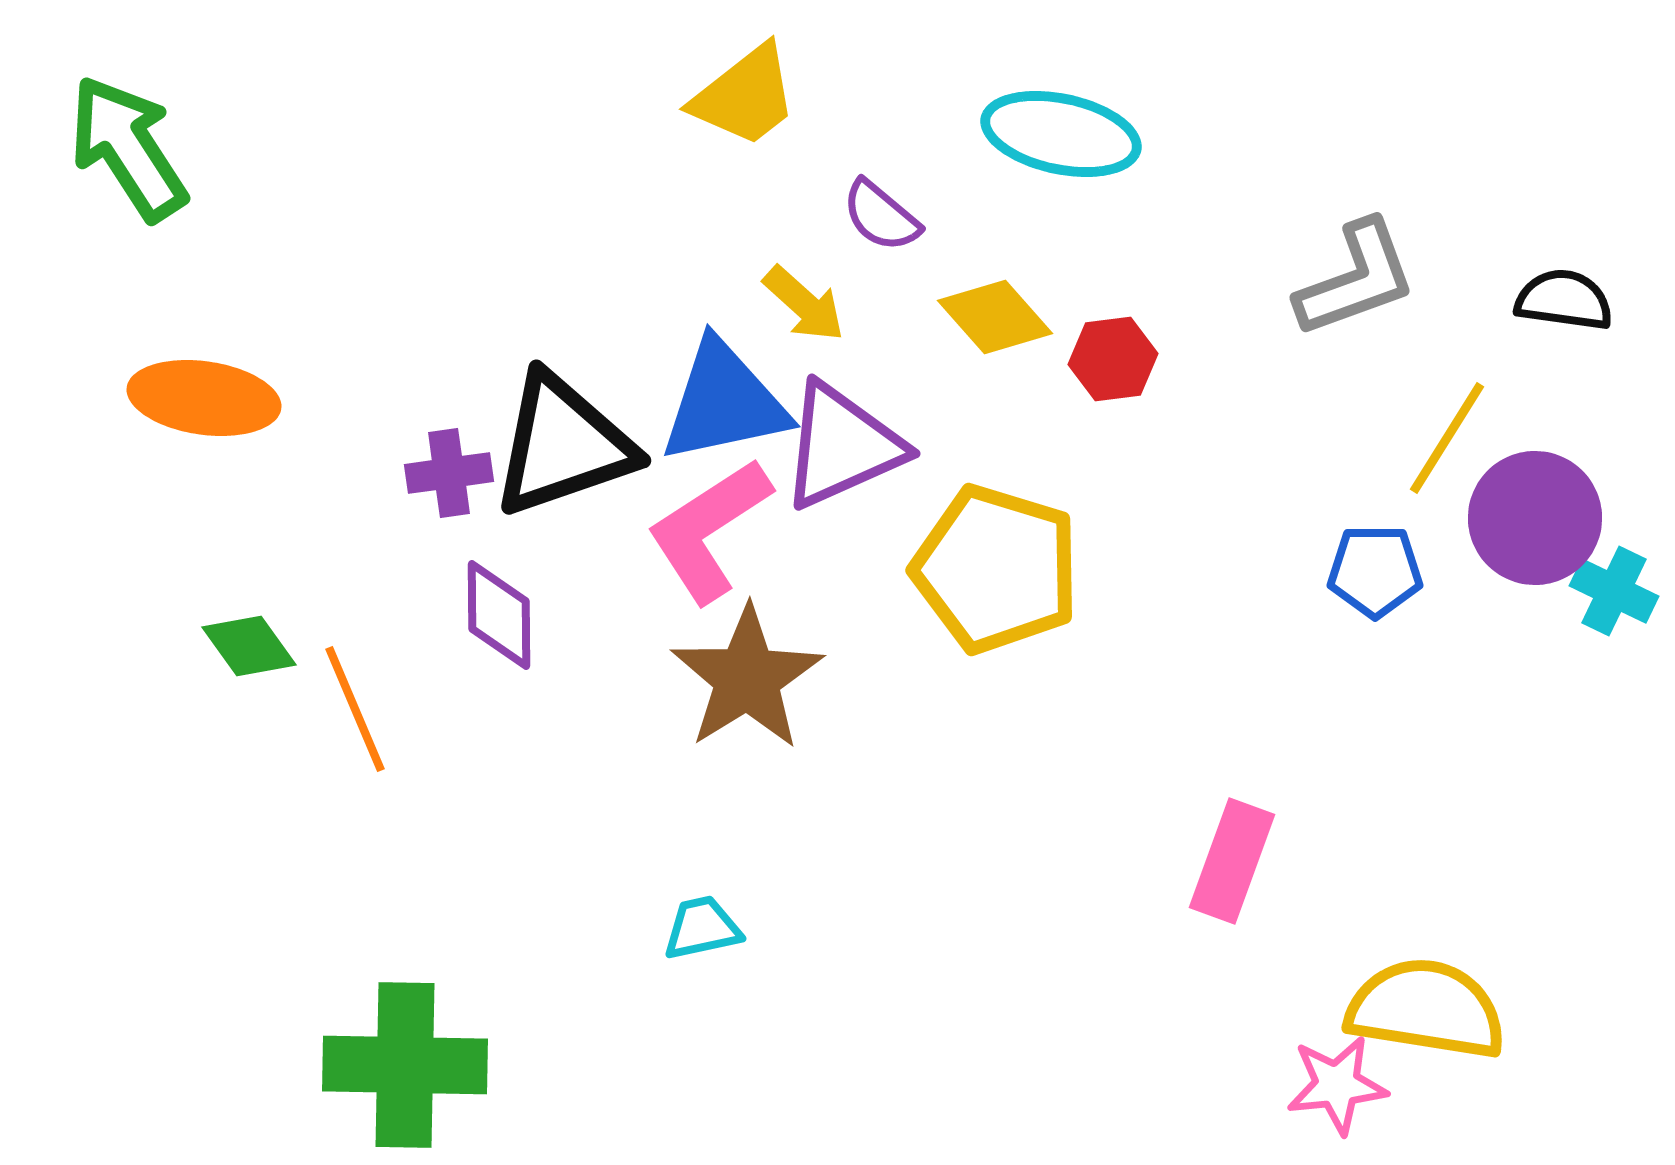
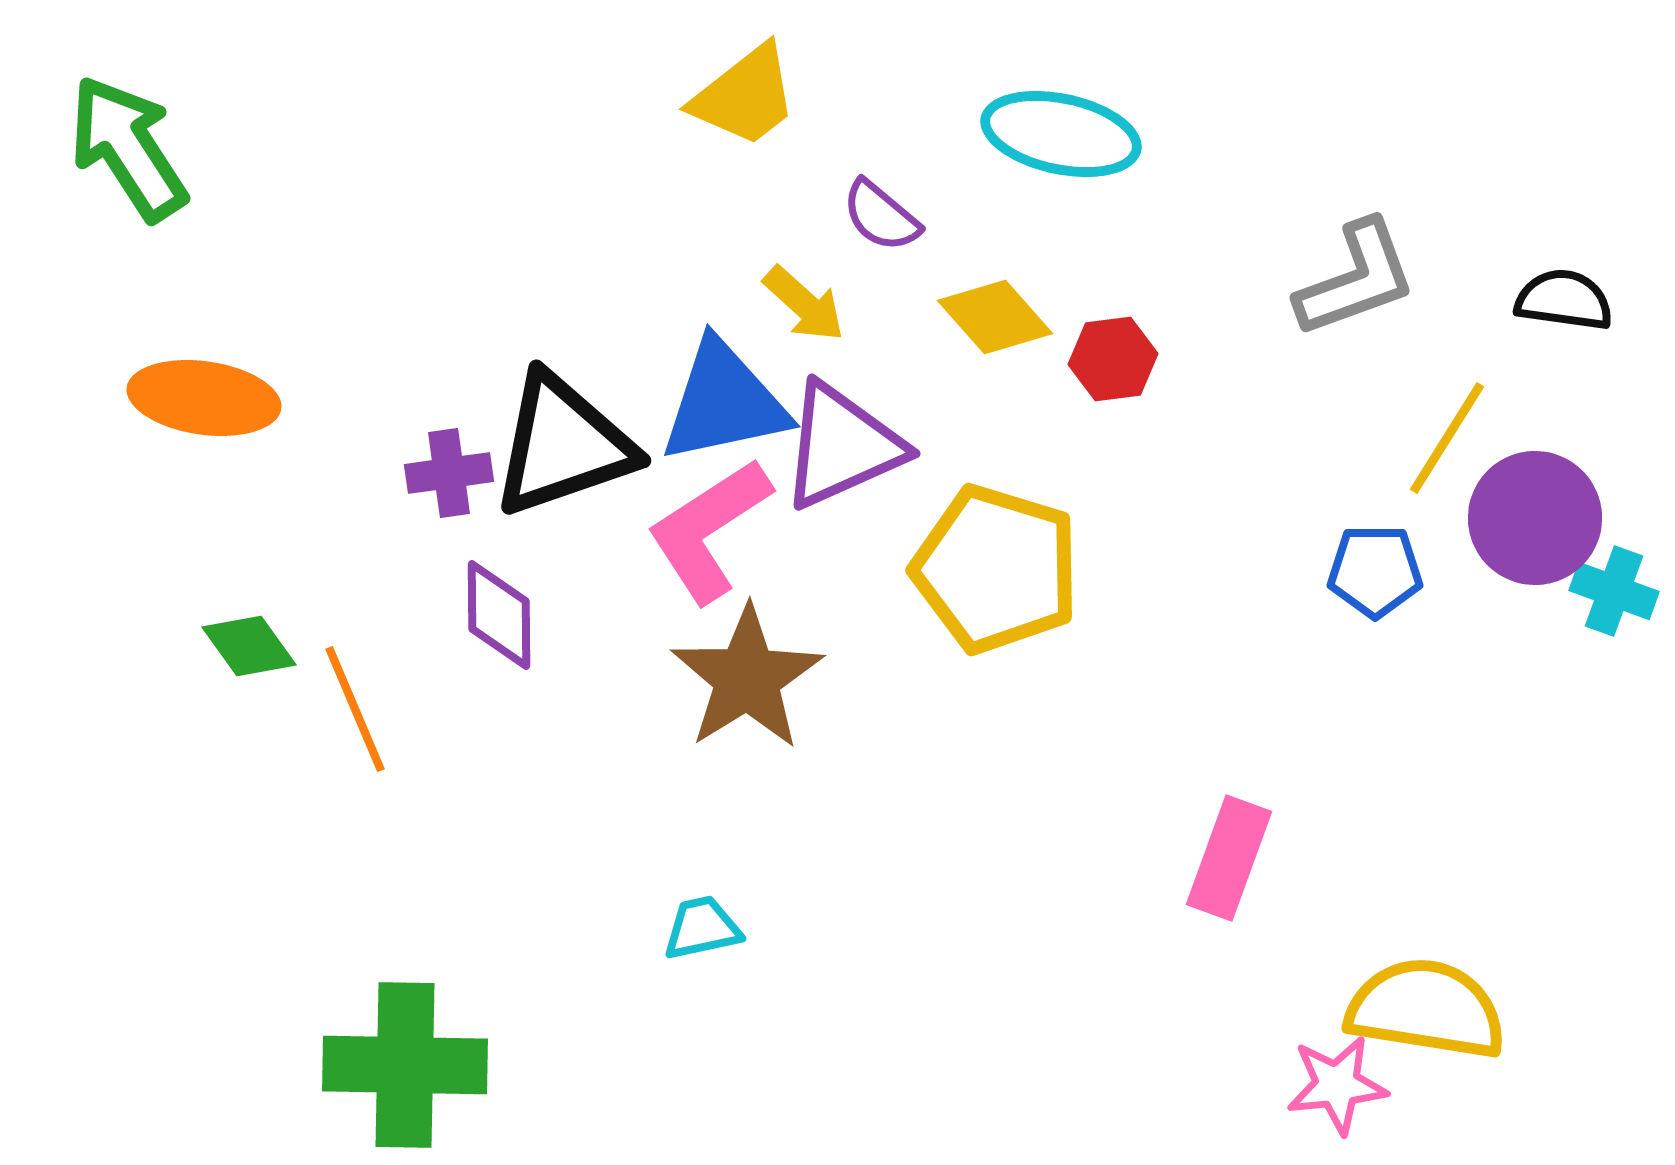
cyan cross: rotated 6 degrees counterclockwise
pink rectangle: moved 3 px left, 3 px up
